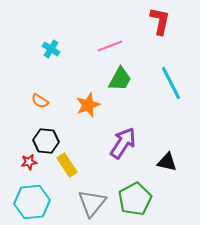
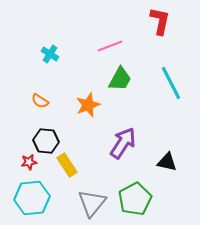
cyan cross: moved 1 px left, 5 px down
cyan hexagon: moved 4 px up
